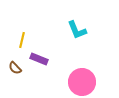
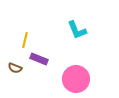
yellow line: moved 3 px right
brown semicircle: rotated 24 degrees counterclockwise
pink circle: moved 6 px left, 3 px up
